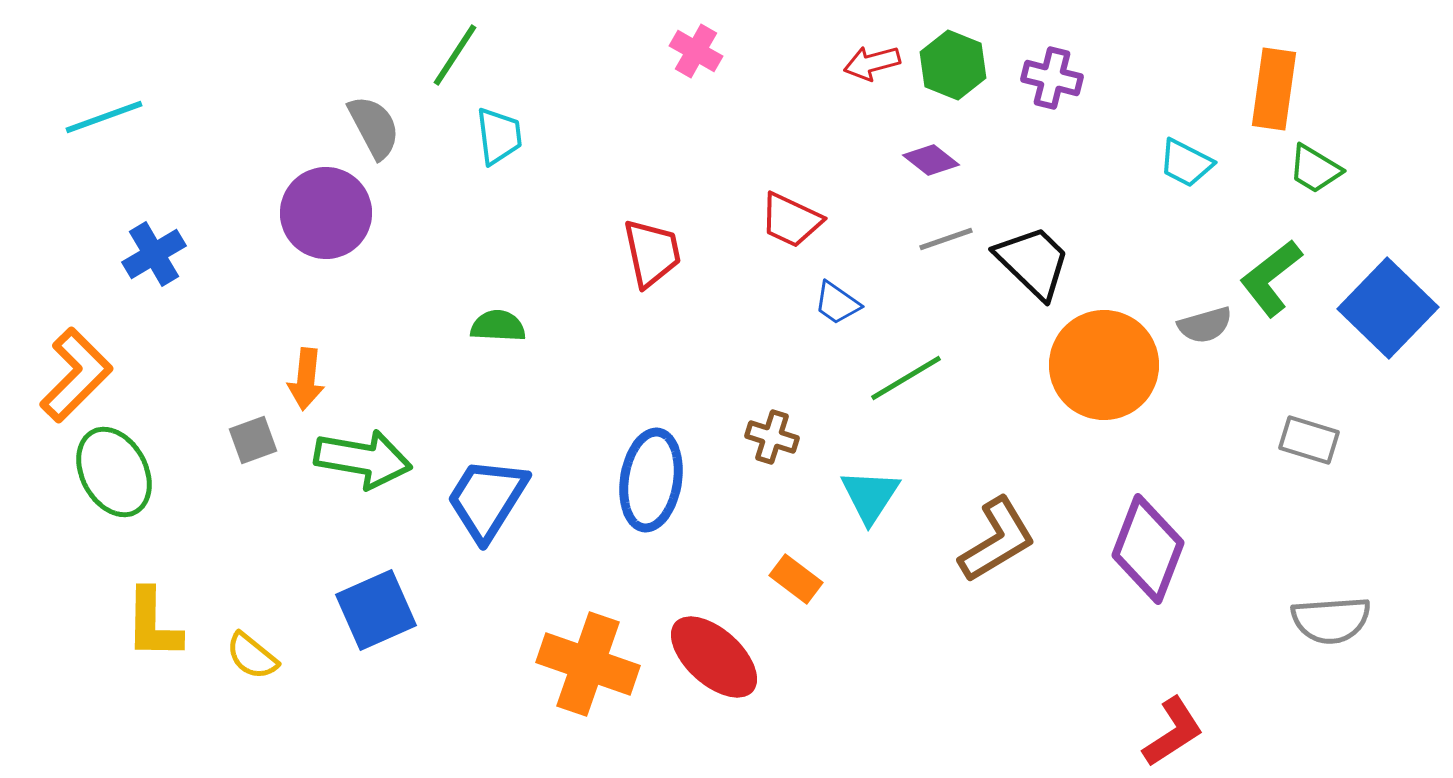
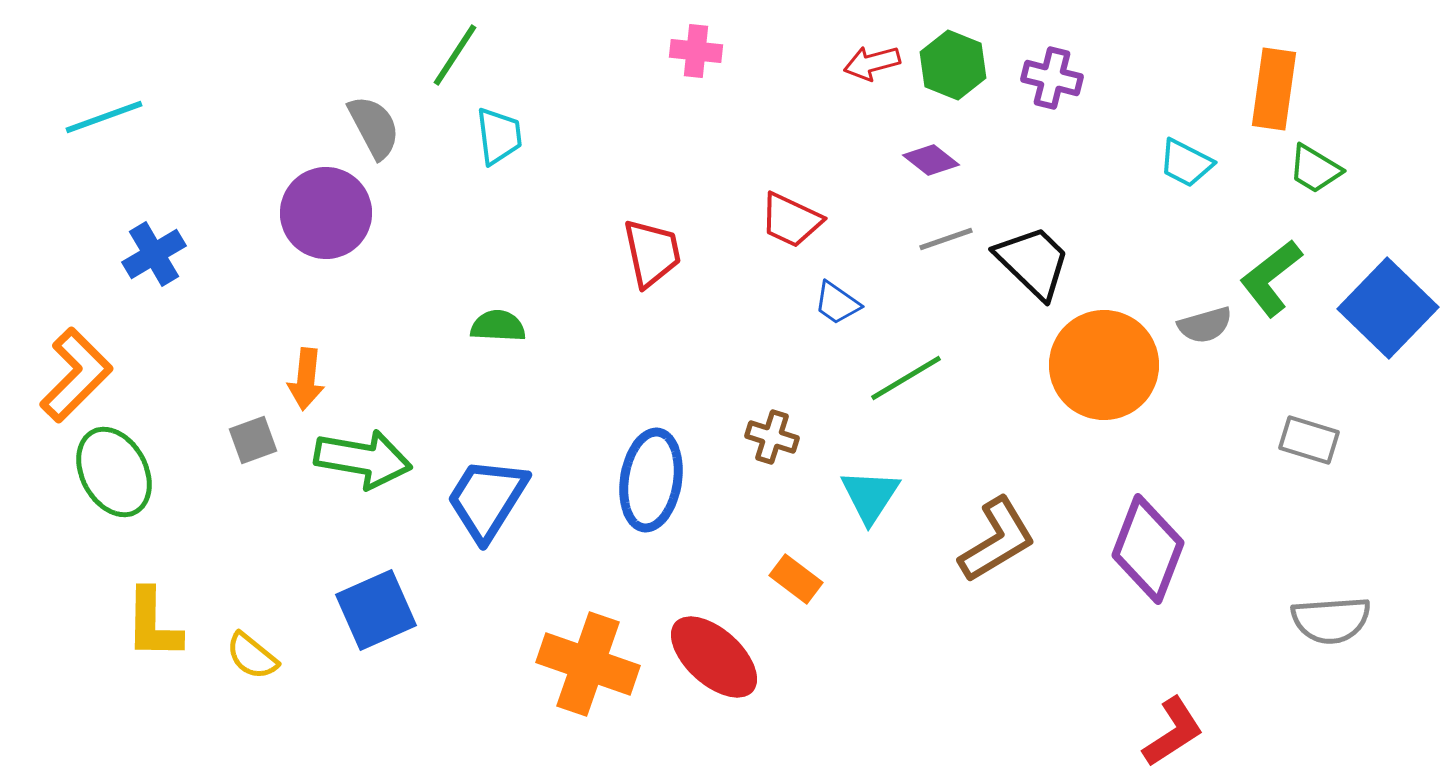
pink cross at (696, 51): rotated 24 degrees counterclockwise
